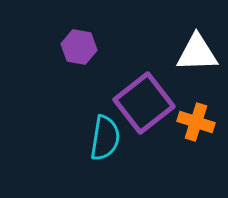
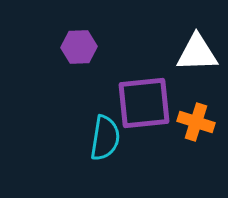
purple hexagon: rotated 12 degrees counterclockwise
purple square: rotated 32 degrees clockwise
